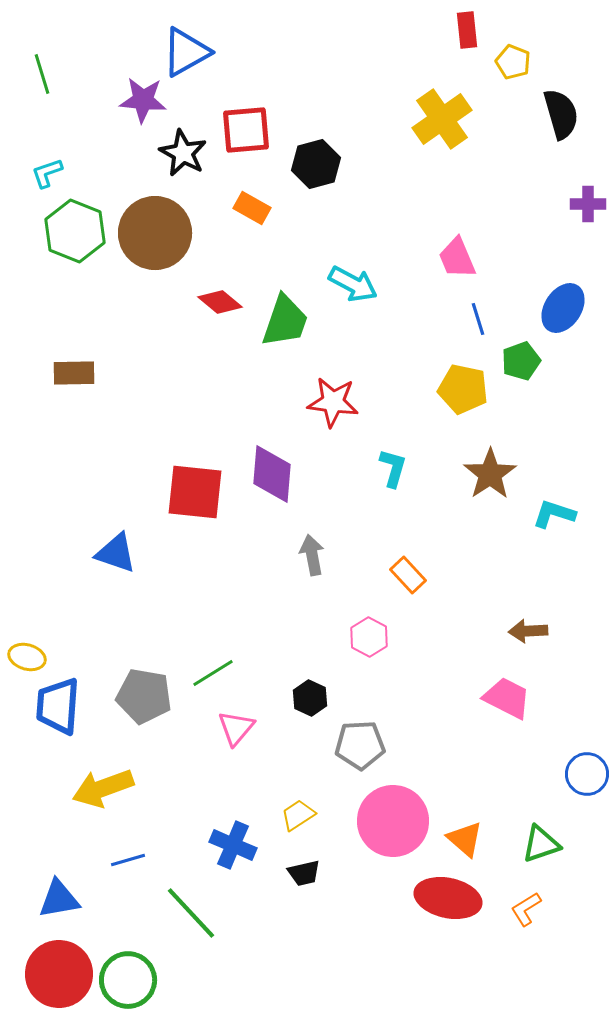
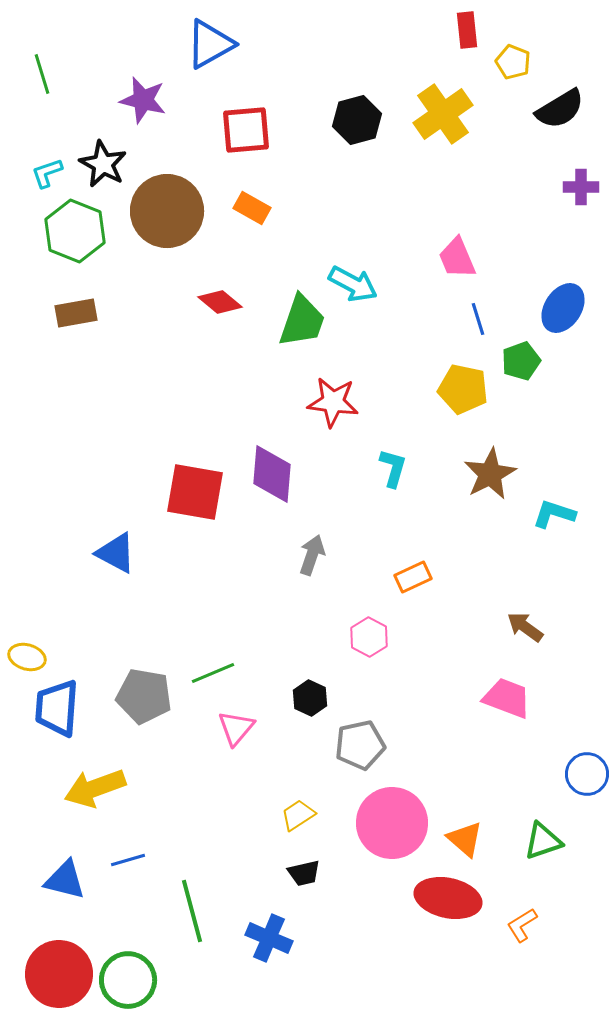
blue triangle at (186, 52): moved 24 px right, 8 px up
purple star at (143, 100): rotated 9 degrees clockwise
black semicircle at (561, 114): moved 1 px left, 5 px up; rotated 75 degrees clockwise
yellow cross at (442, 119): moved 1 px right, 5 px up
black star at (183, 153): moved 80 px left, 11 px down
black hexagon at (316, 164): moved 41 px right, 44 px up
purple cross at (588, 204): moved 7 px left, 17 px up
brown circle at (155, 233): moved 12 px right, 22 px up
green trapezoid at (285, 321): moved 17 px right
brown rectangle at (74, 373): moved 2 px right, 60 px up; rotated 9 degrees counterclockwise
brown star at (490, 474): rotated 6 degrees clockwise
red square at (195, 492): rotated 4 degrees clockwise
blue triangle at (116, 553): rotated 9 degrees clockwise
gray arrow at (312, 555): rotated 30 degrees clockwise
orange rectangle at (408, 575): moved 5 px right, 2 px down; rotated 72 degrees counterclockwise
brown arrow at (528, 631): moved 3 px left, 4 px up; rotated 39 degrees clockwise
green line at (213, 673): rotated 9 degrees clockwise
pink trapezoid at (507, 698): rotated 6 degrees counterclockwise
blue trapezoid at (58, 706): moved 1 px left, 2 px down
gray pentagon at (360, 745): rotated 9 degrees counterclockwise
yellow arrow at (103, 788): moved 8 px left
pink circle at (393, 821): moved 1 px left, 2 px down
green triangle at (541, 844): moved 2 px right, 3 px up
blue cross at (233, 845): moved 36 px right, 93 px down
blue triangle at (59, 899): moved 6 px right, 19 px up; rotated 24 degrees clockwise
orange L-shape at (526, 909): moved 4 px left, 16 px down
green line at (191, 913): moved 1 px right, 2 px up; rotated 28 degrees clockwise
